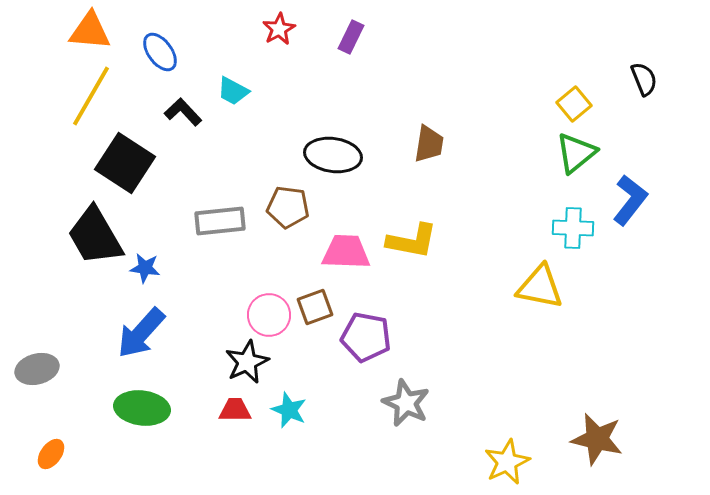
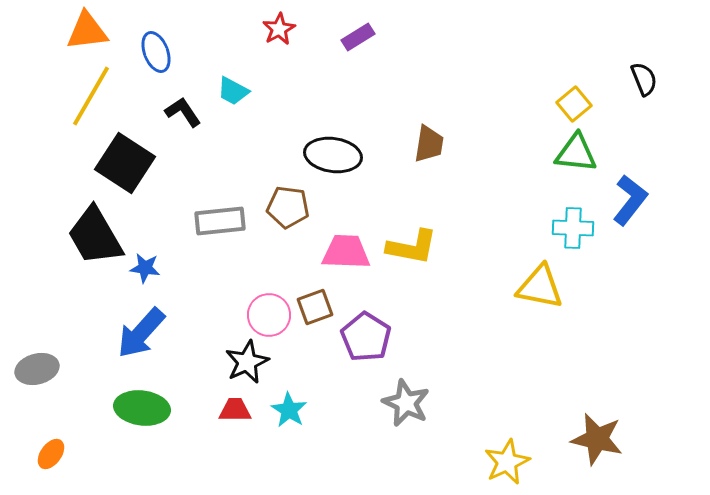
orange triangle: moved 3 px left; rotated 12 degrees counterclockwise
purple rectangle: moved 7 px right; rotated 32 degrees clockwise
blue ellipse: moved 4 px left; rotated 15 degrees clockwise
black L-shape: rotated 9 degrees clockwise
green triangle: rotated 45 degrees clockwise
yellow L-shape: moved 6 px down
purple pentagon: rotated 21 degrees clockwise
cyan star: rotated 9 degrees clockwise
